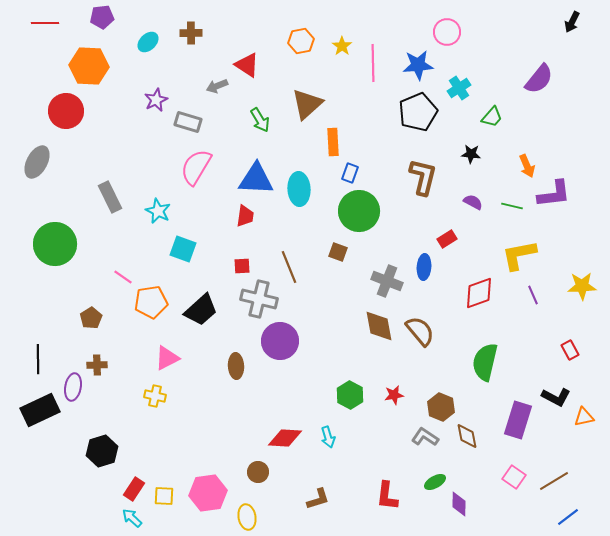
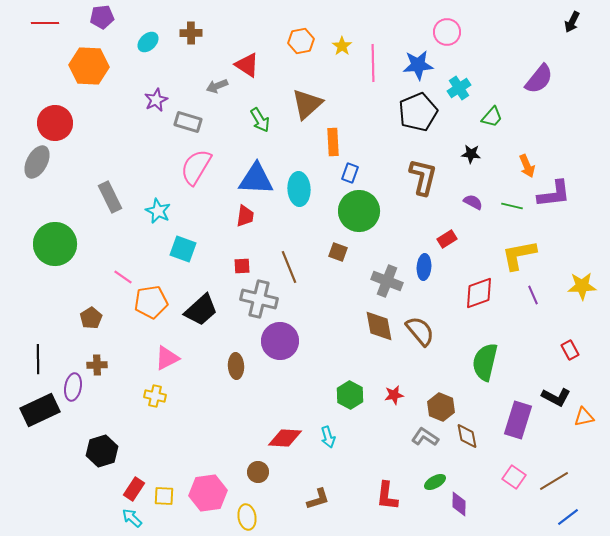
red circle at (66, 111): moved 11 px left, 12 px down
